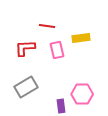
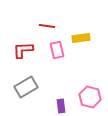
red L-shape: moved 2 px left, 2 px down
pink hexagon: moved 8 px right, 3 px down; rotated 15 degrees clockwise
